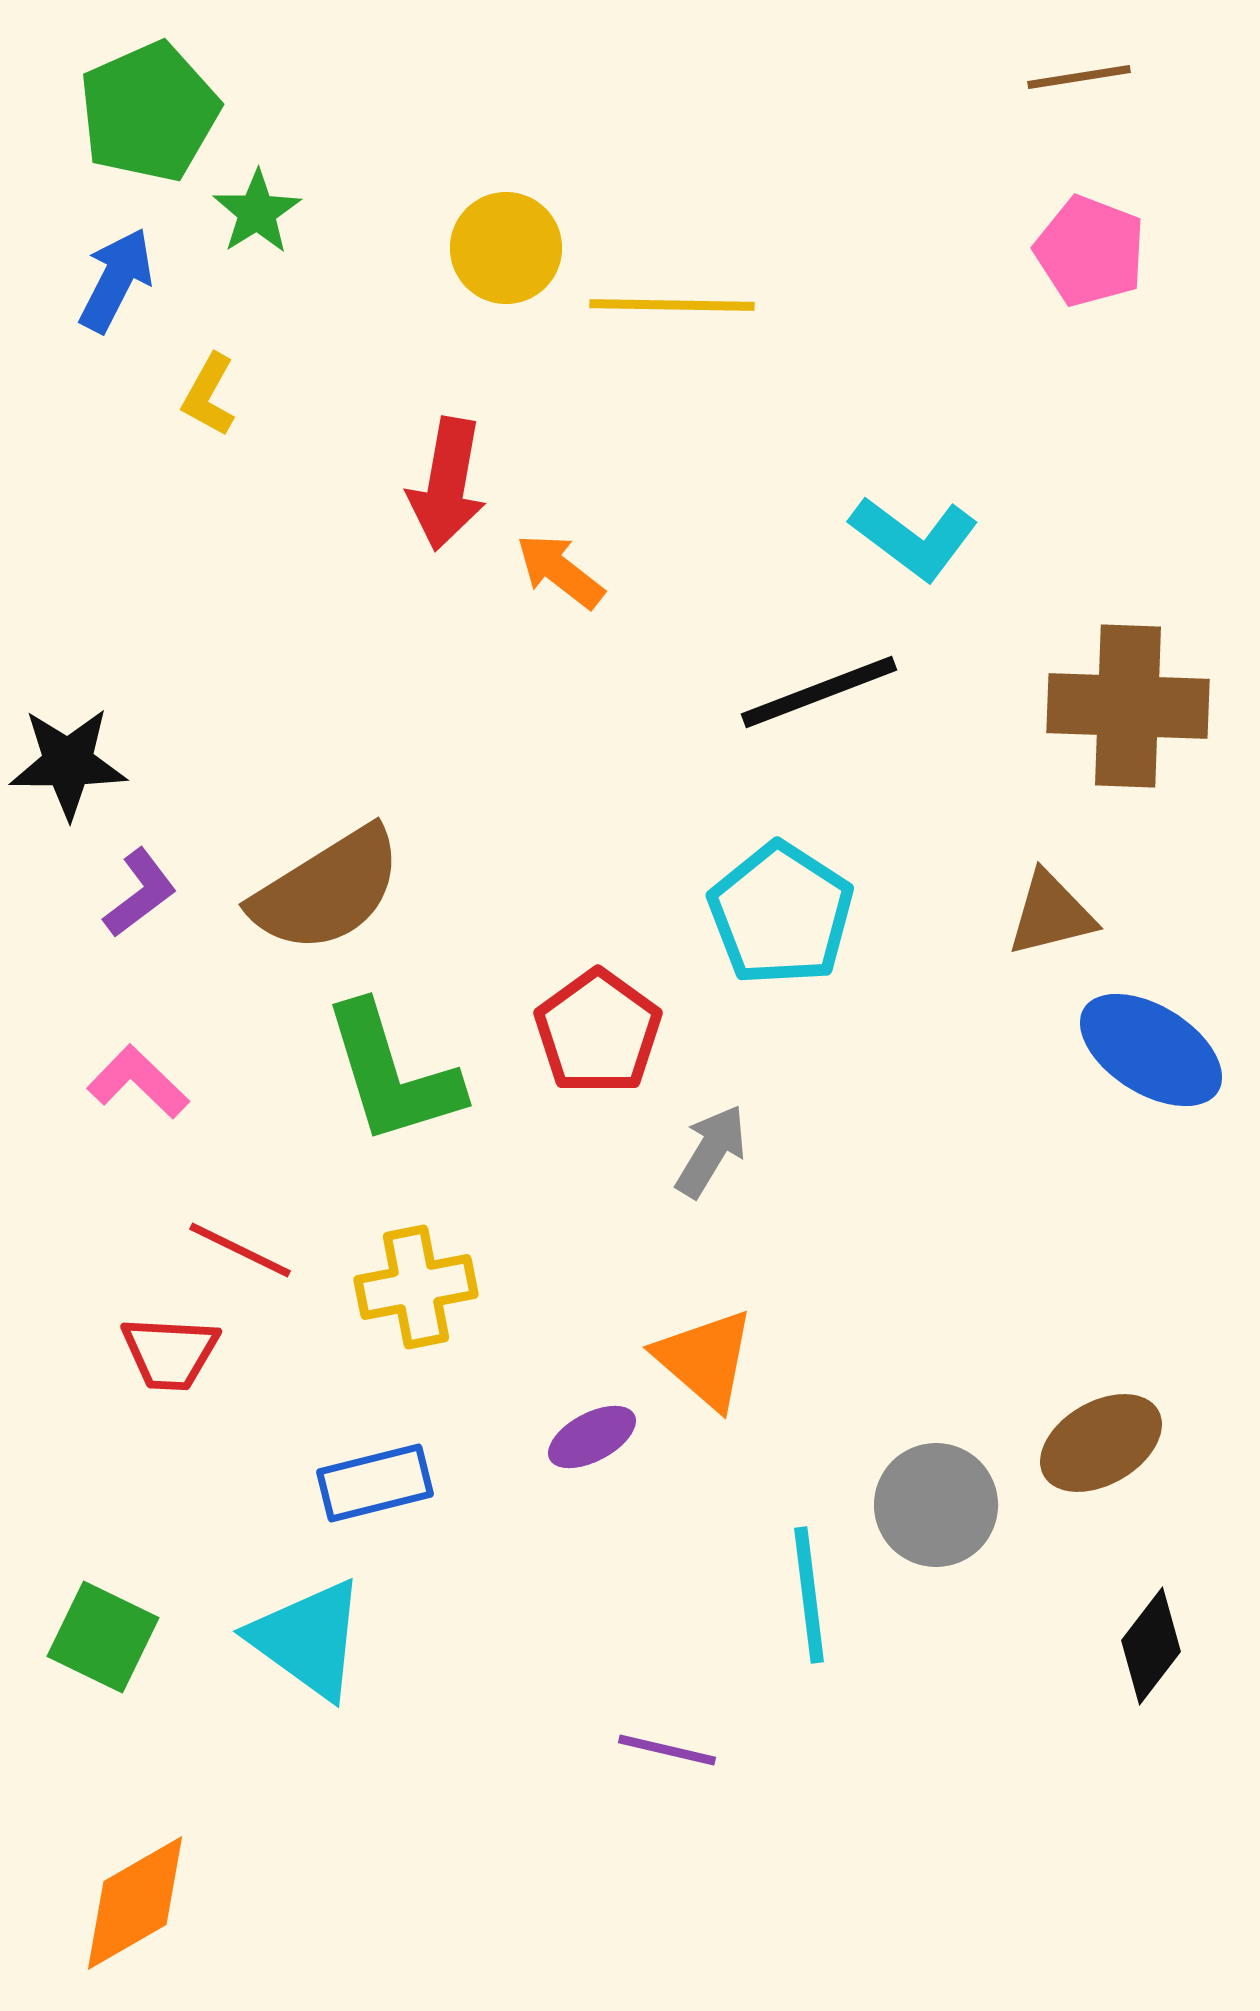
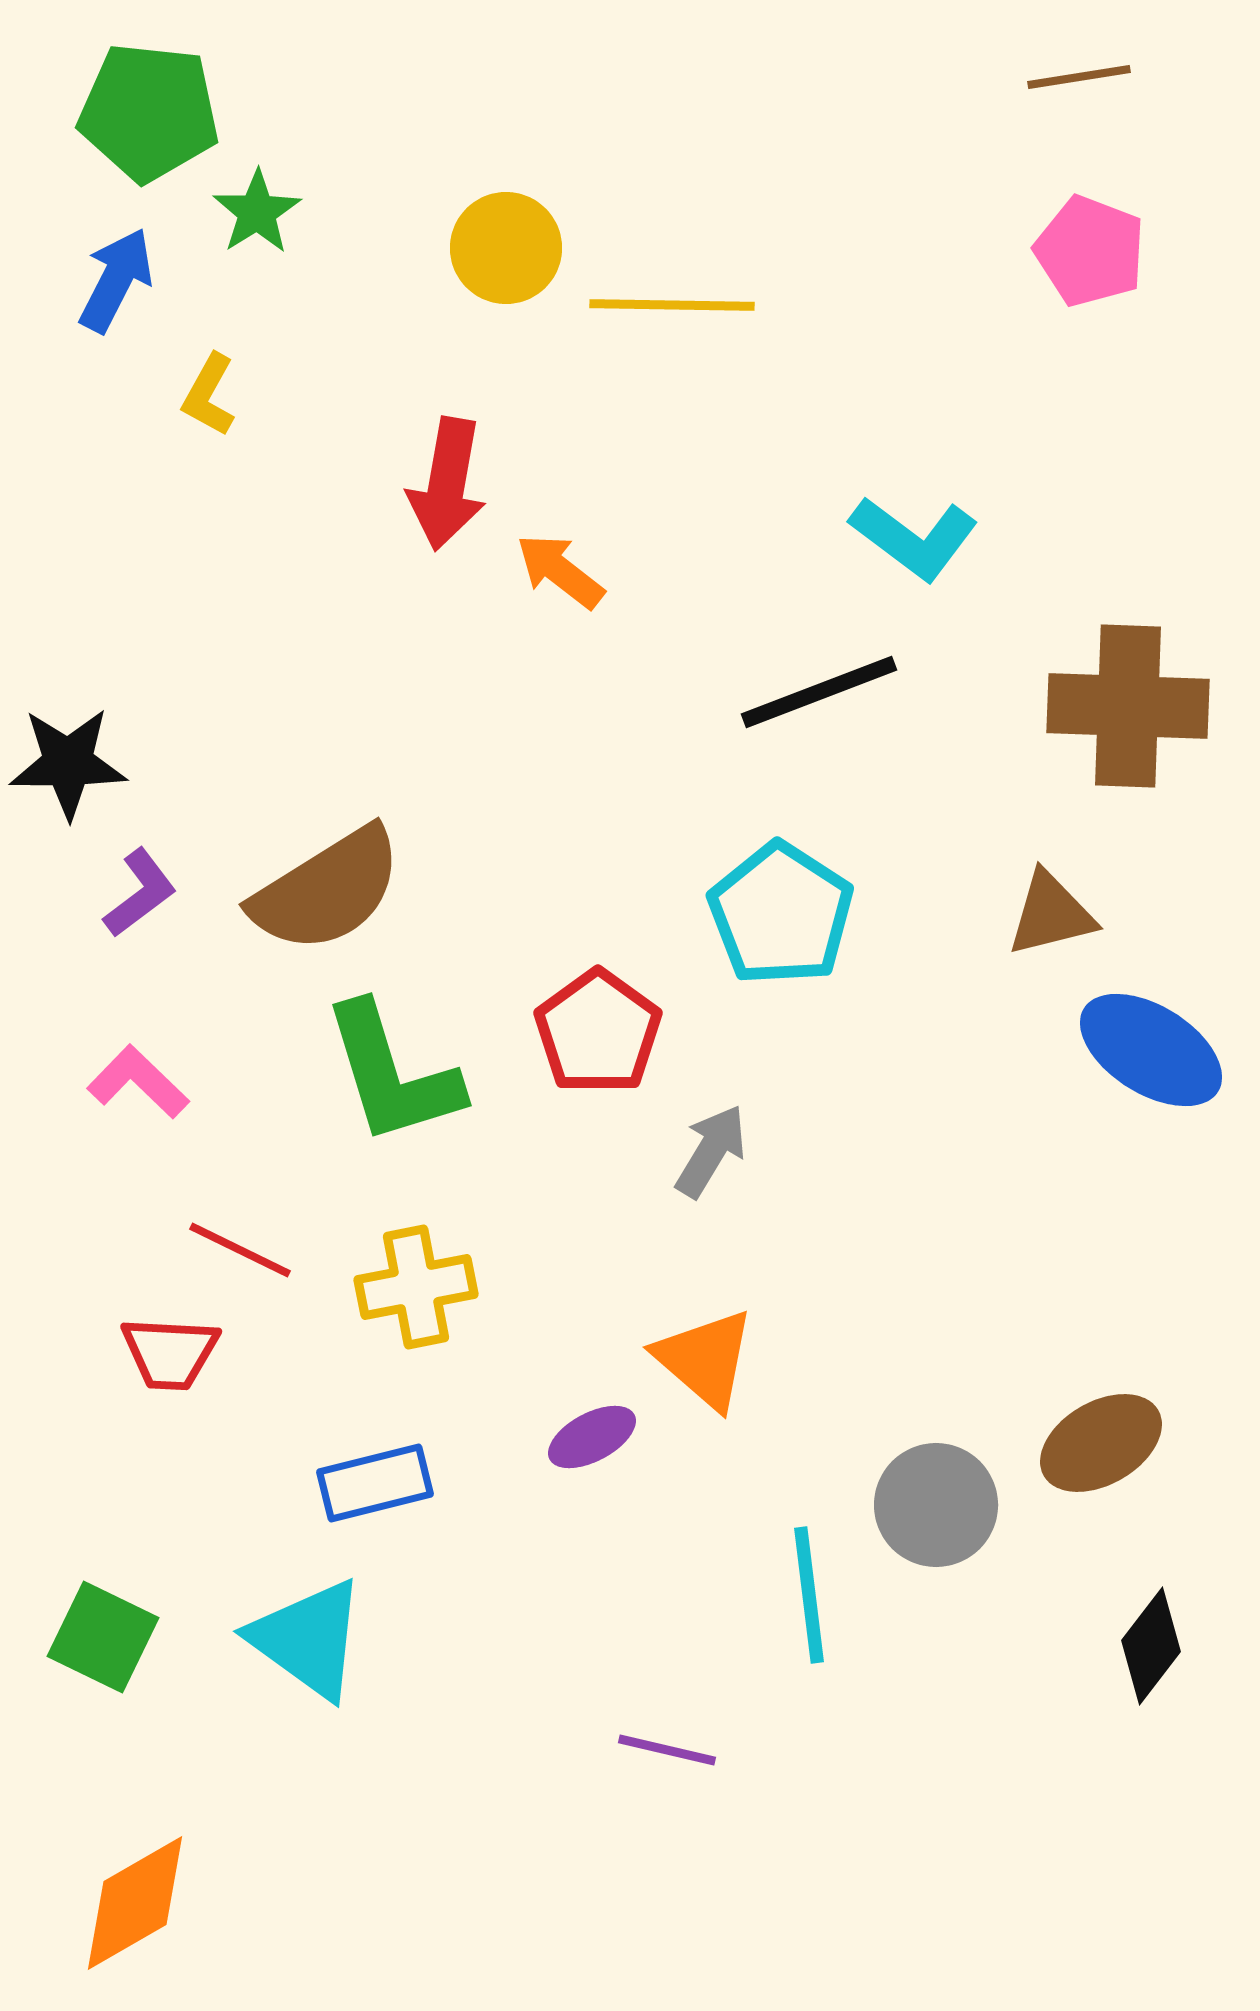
green pentagon: rotated 30 degrees clockwise
